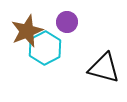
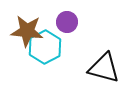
brown star: rotated 28 degrees clockwise
cyan hexagon: moved 1 px up
